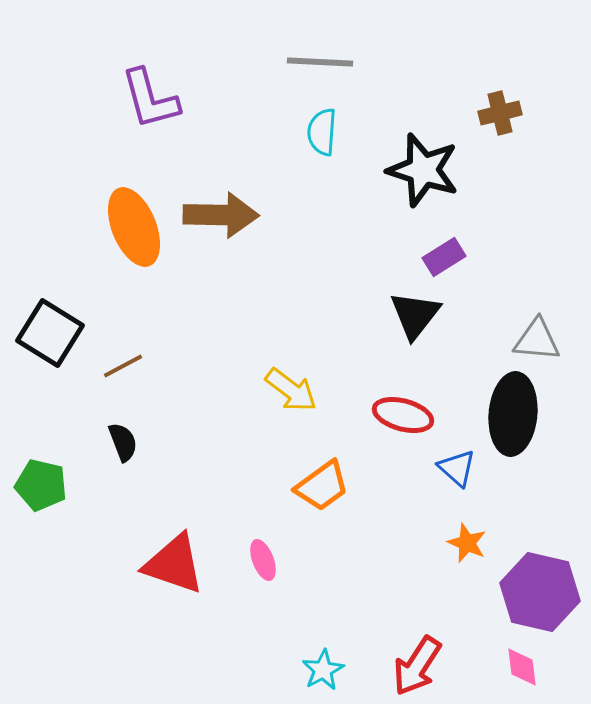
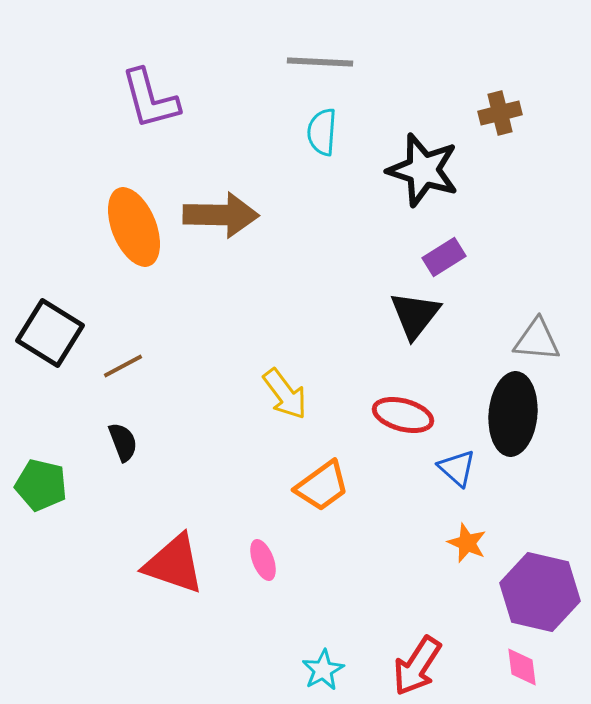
yellow arrow: moved 6 px left, 4 px down; rotated 16 degrees clockwise
